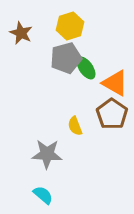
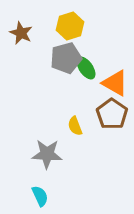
cyan semicircle: moved 3 px left, 1 px down; rotated 25 degrees clockwise
